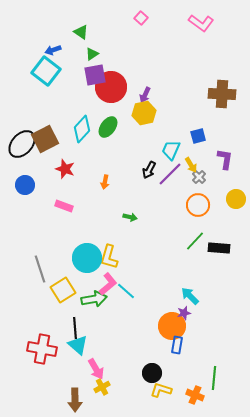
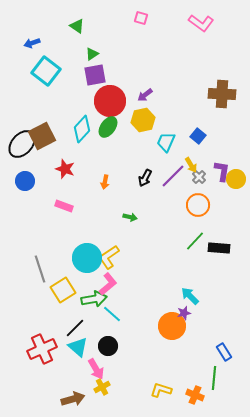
pink square at (141, 18): rotated 24 degrees counterclockwise
green triangle at (81, 32): moved 4 px left, 6 px up
blue arrow at (53, 50): moved 21 px left, 7 px up
red circle at (111, 87): moved 1 px left, 14 px down
purple arrow at (145, 95): rotated 28 degrees clockwise
yellow hexagon at (144, 113): moved 1 px left, 7 px down
blue square at (198, 136): rotated 35 degrees counterclockwise
brown square at (45, 139): moved 3 px left, 3 px up
cyan trapezoid at (171, 150): moved 5 px left, 8 px up
purple L-shape at (225, 159): moved 3 px left, 12 px down
black arrow at (149, 170): moved 4 px left, 8 px down
purple line at (170, 174): moved 3 px right, 2 px down
blue circle at (25, 185): moved 4 px up
yellow circle at (236, 199): moved 20 px up
yellow L-shape at (109, 257): rotated 40 degrees clockwise
cyan line at (126, 291): moved 14 px left, 23 px down
black line at (75, 328): rotated 50 degrees clockwise
cyan triangle at (78, 345): moved 2 px down
blue rectangle at (177, 345): moved 47 px right, 7 px down; rotated 42 degrees counterclockwise
red cross at (42, 349): rotated 36 degrees counterclockwise
black circle at (152, 373): moved 44 px left, 27 px up
brown arrow at (75, 400): moved 2 px left, 1 px up; rotated 105 degrees counterclockwise
